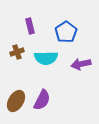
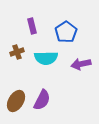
purple rectangle: moved 2 px right
